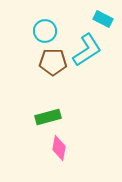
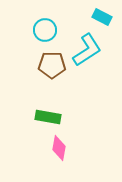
cyan rectangle: moved 1 px left, 2 px up
cyan circle: moved 1 px up
brown pentagon: moved 1 px left, 3 px down
green rectangle: rotated 25 degrees clockwise
